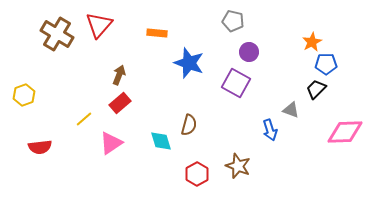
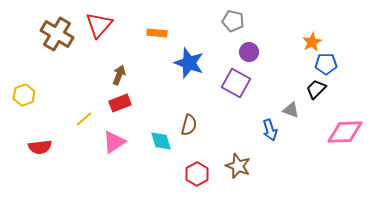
red rectangle: rotated 20 degrees clockwise
pink triangle: moved 3 px right, 1 px up
